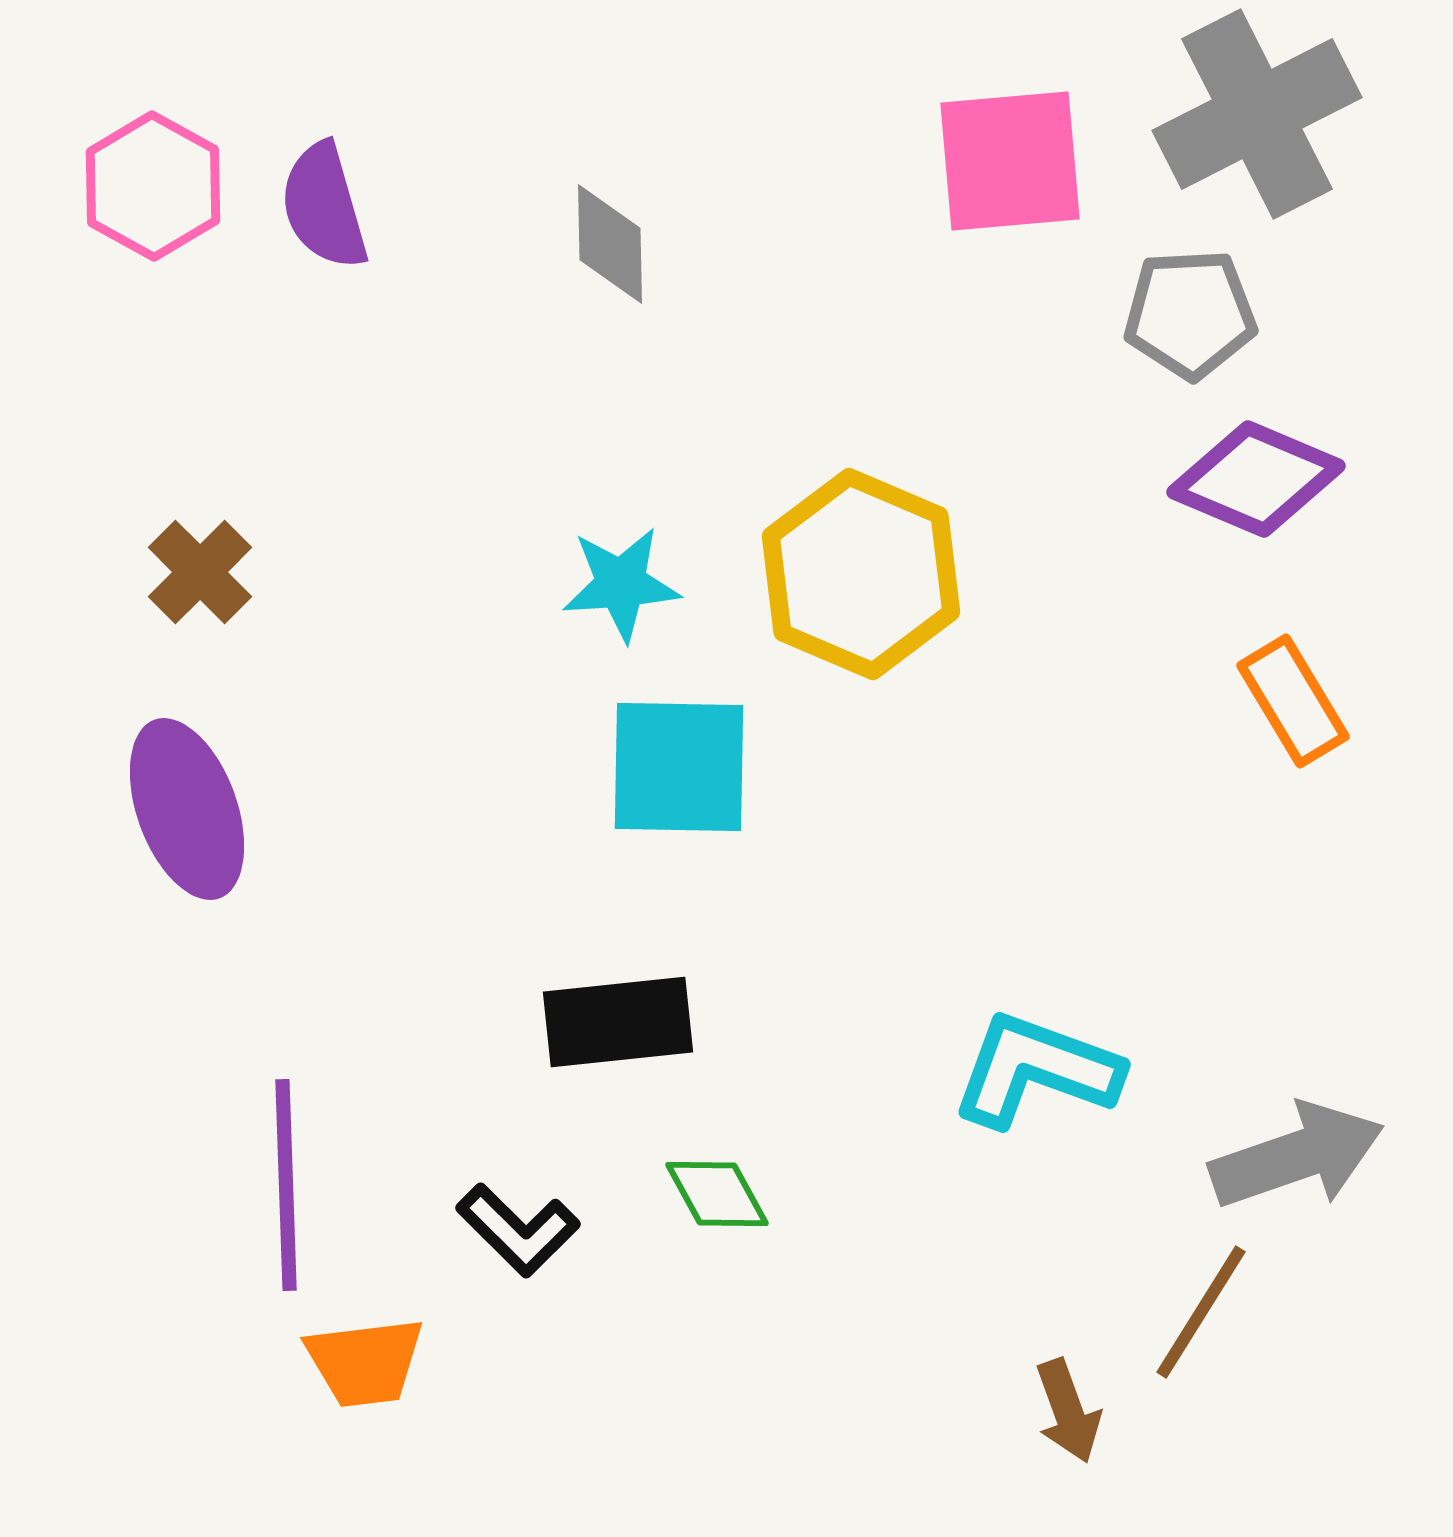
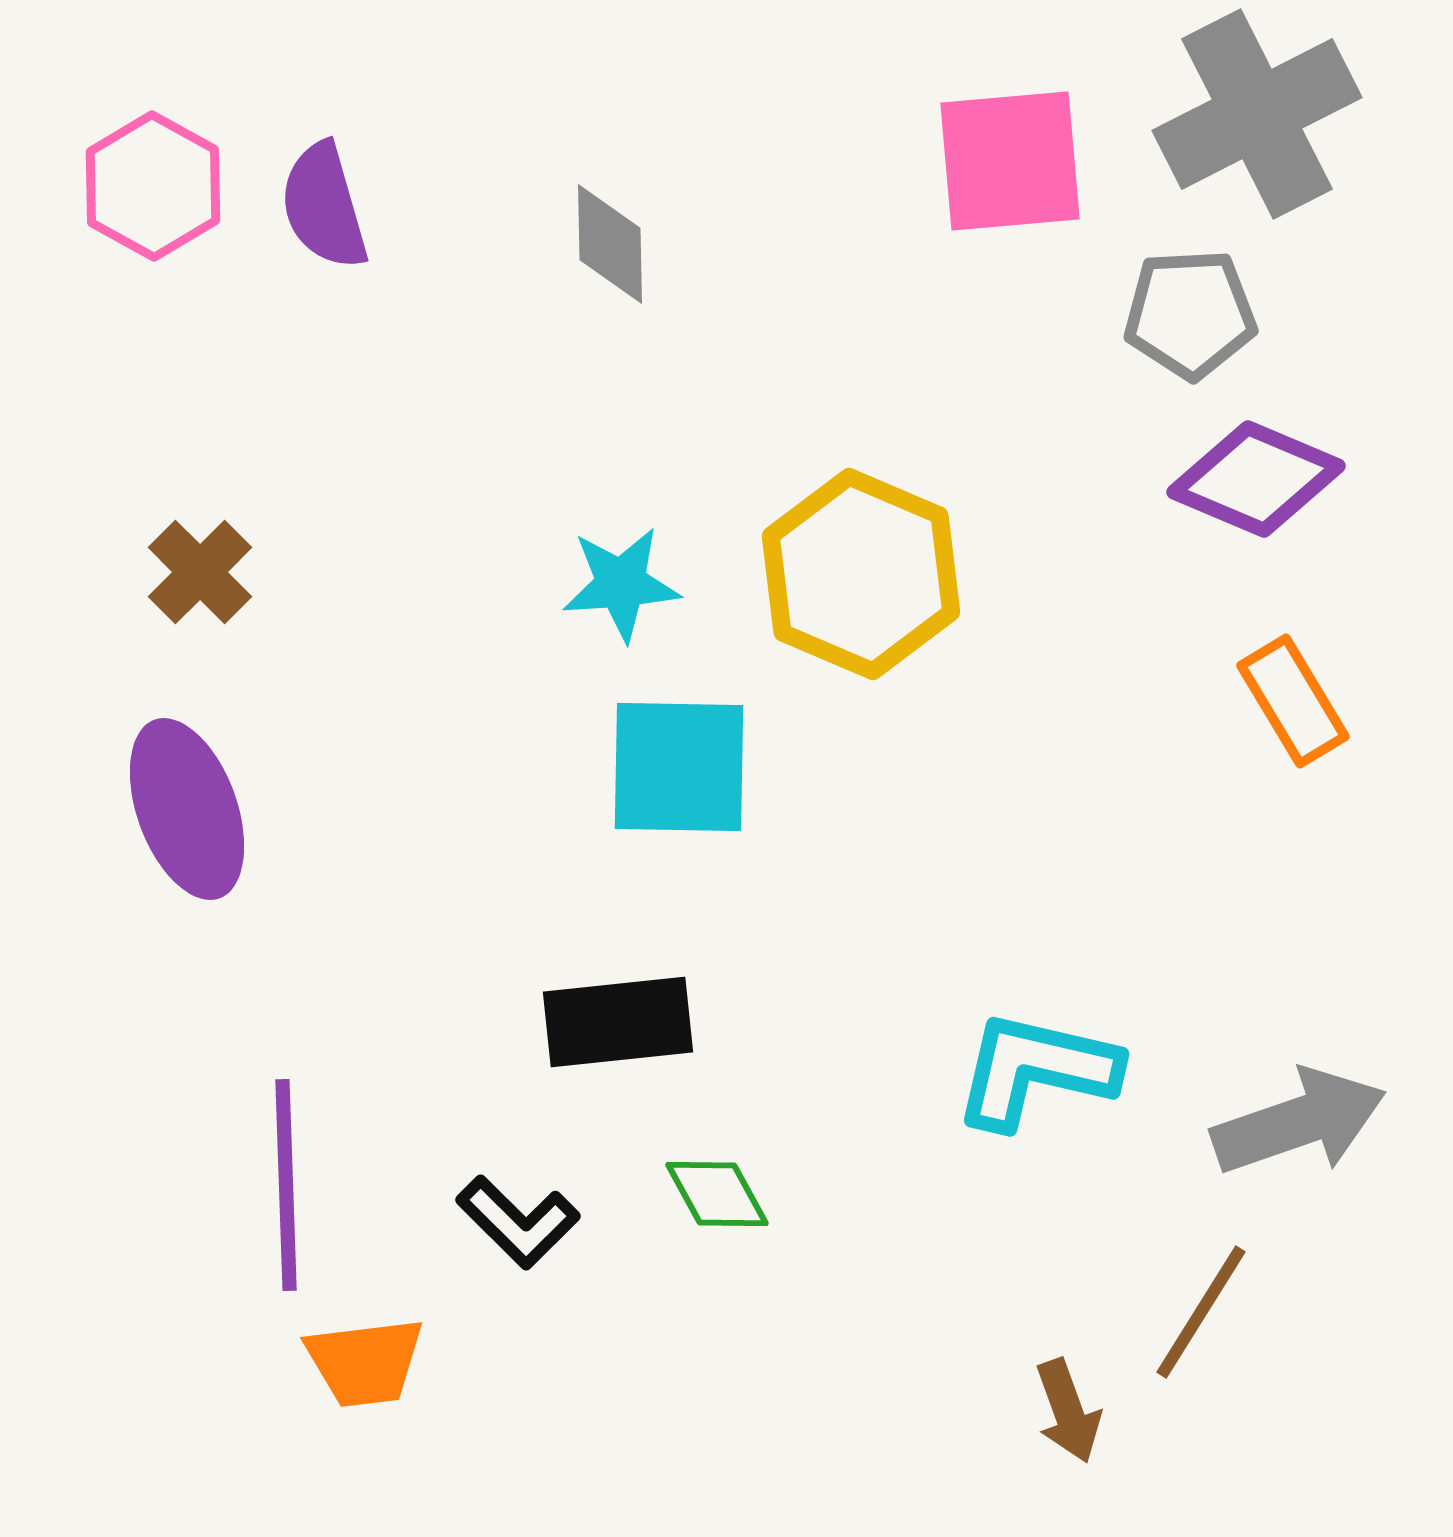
cyan L-shape: rotated 7 degrees counterclockwise
gray arrow: moved 2 px right, 34 px up
black L-shape: moved 8 px up
